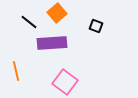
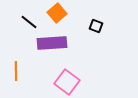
orange line: rotated 12 degrees clockwise
pink square: moved 2 px right
